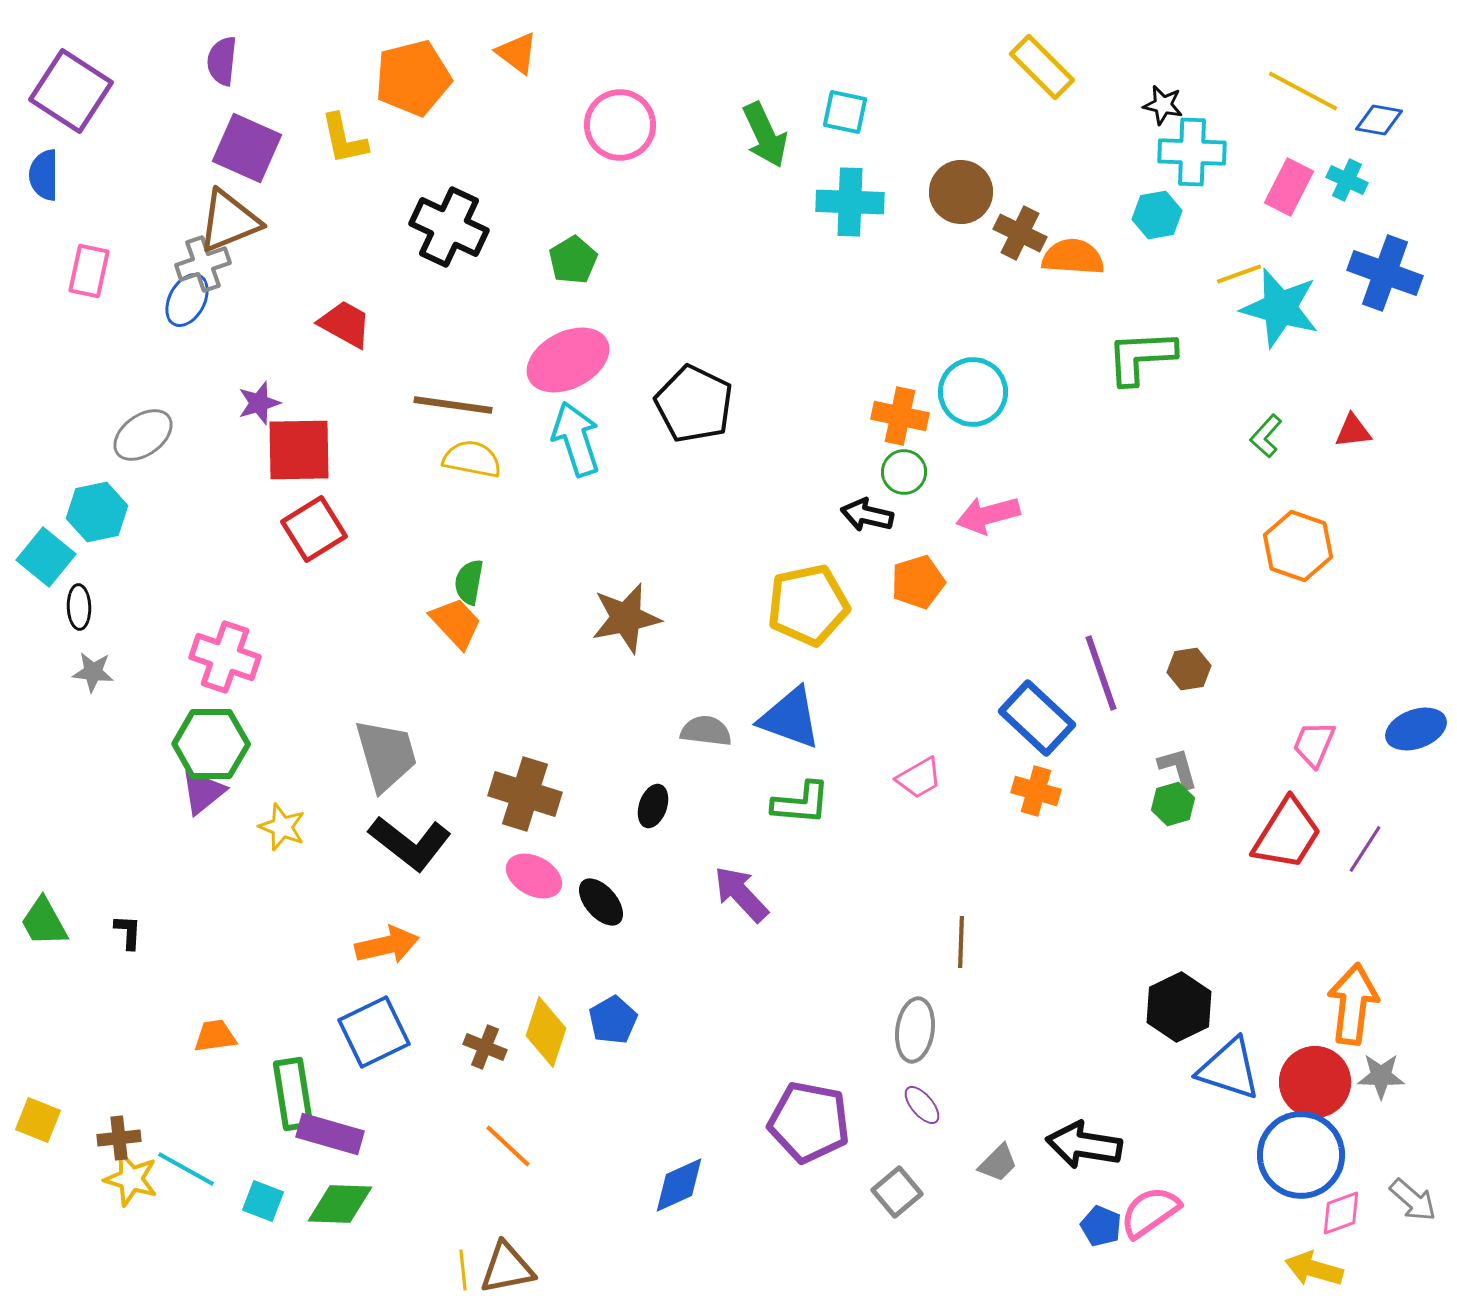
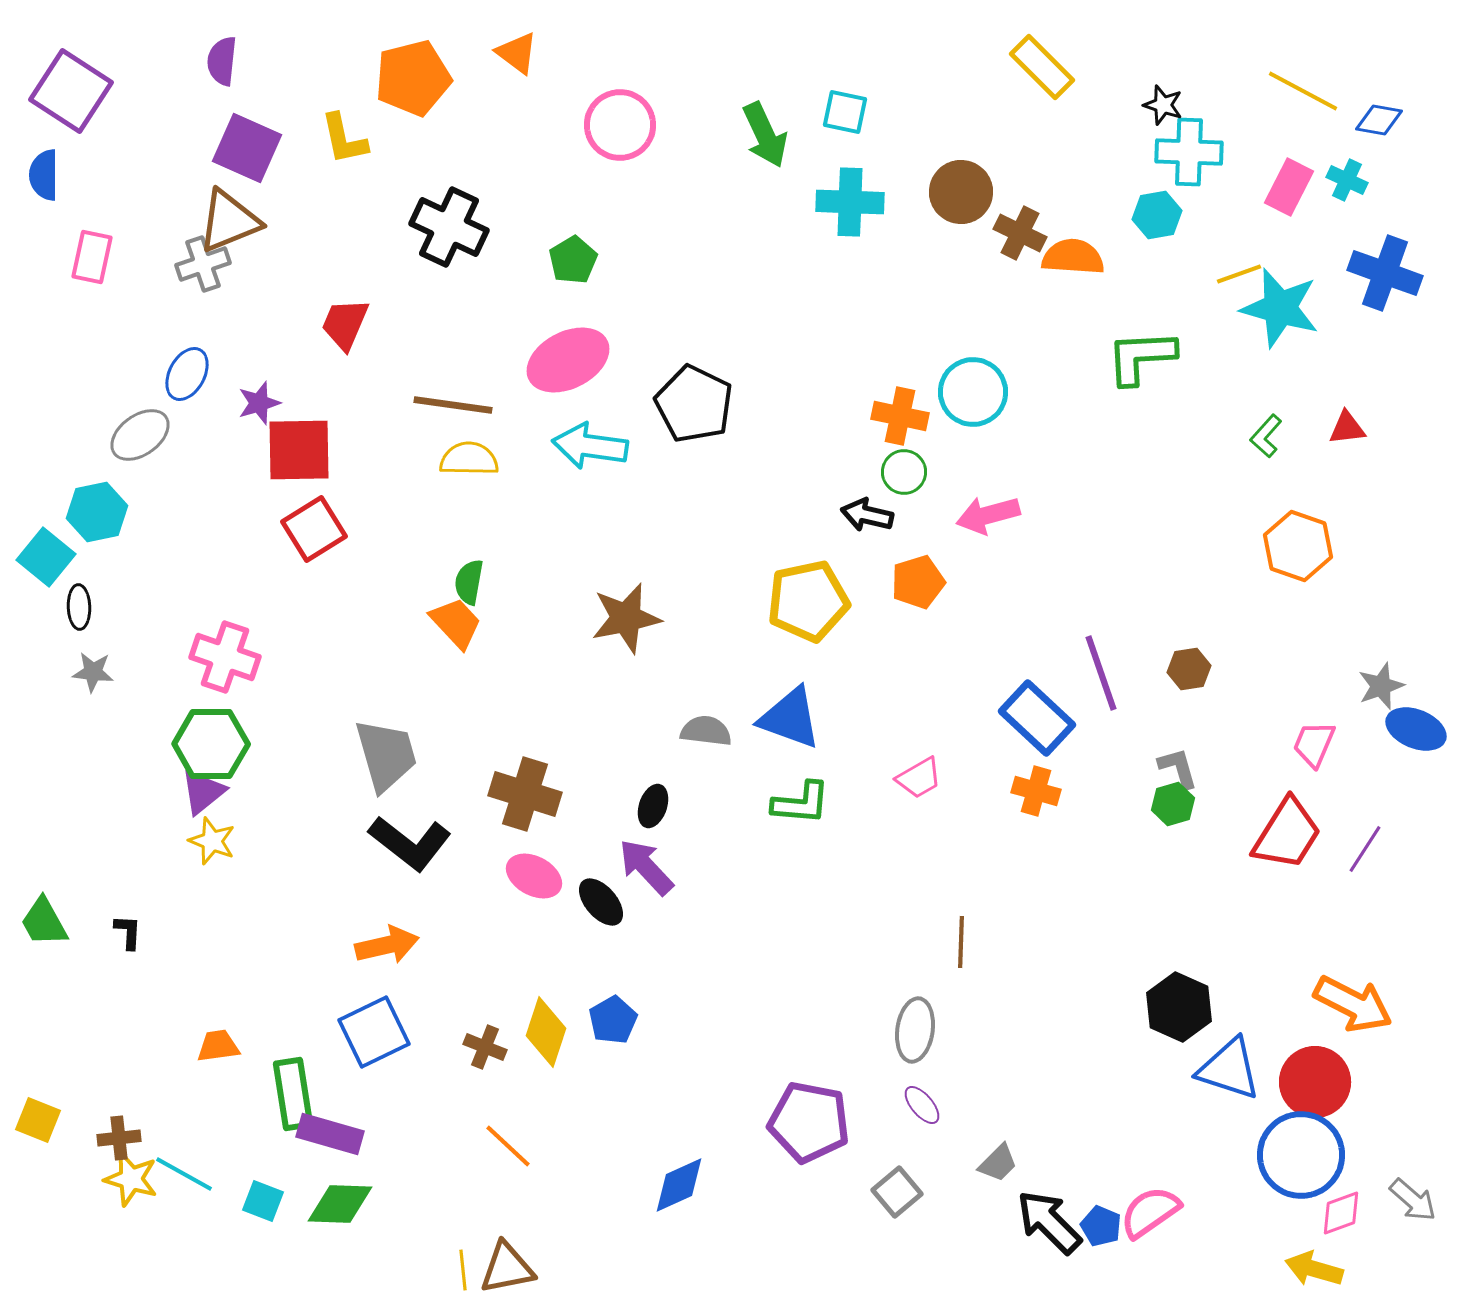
black star at (1163, 105): rotated 6 degrees clockwise
cyan cross at (1192, 152): moved 3 px left
pink rectangle at (89, 271): moved 3 px right, 14 px up
blue ellipse at (187, 300): moved 74 px down
red trapezoid at (345, 324): rotated 96 degrees counterclockwise
red triangle at (1353, 431): moved 6 px left, 3 px up
gray ellipse at (143, 435): moved 3 px left
cyan arrow at (576, 439): moved 14 px right, 7 px down; rotated 64 degrees counterclockwise
yellow semicircle at (472, 459): moved 3 px left; rotated 10 degrees counterclockwise
yellow pentagon at (808, 605): moved 4 px up
blue ellipse at (1416, 729): rotated 42 degrees clockwise
yellow star at (282, 827): moved 70 px left, 14 px down
purple arrow at (741, 894): moved 95 px left, 27 px up
orange arrow at (1353, 1004): rotated 110 degrees clockwise
black hexagon at (1179, 1007): rotated 10 degrees counterclockwise
orange trapezoid at (215, 1036): moved 3 px right, 10 px down
gray star at (1381, 1076): moved 390 px up; rotated 21 degrees counterclockwise
black arrow at (1084, 1145): moved 35 px left, 77 px down; rotated 36 degrees clockwise
cyan line at (186, 1169): moved 2 px left, 5 px down
